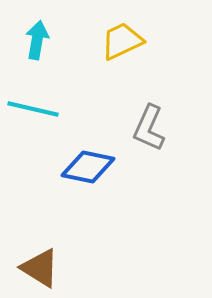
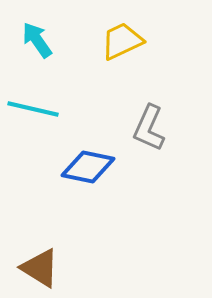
cyan arrow: rotated 45 degrees counterclockwise
